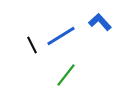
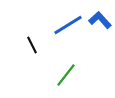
blue L-shape: moved 2 px up
blue line: moved 7 px right, 11 px up
